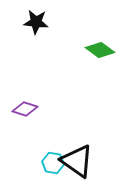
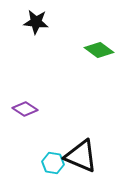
green diamond: moved 1 px left
purple diamond: rotated 15 degrees clockwise
black triangle: moved 4 px right, 5 px up; rotated 12 degrees counterclockwise
